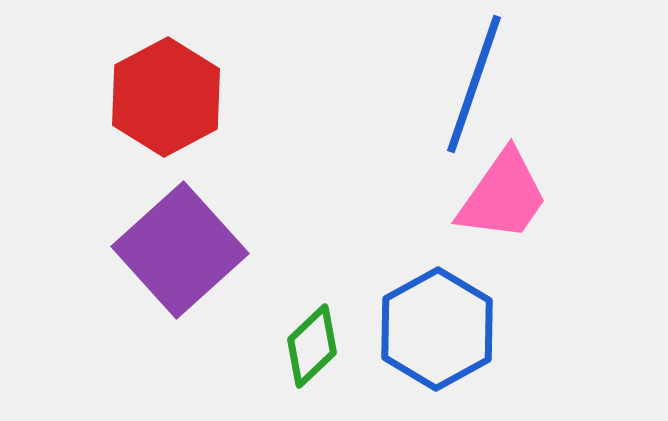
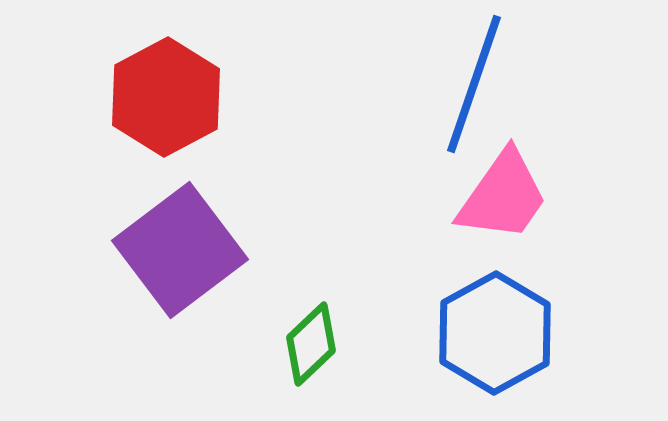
purple square: rotated 5 degrees clockwise
blue hexagon: moved 58 px right, 4 px down
green diamond: moved 1 px left, 2 px up
